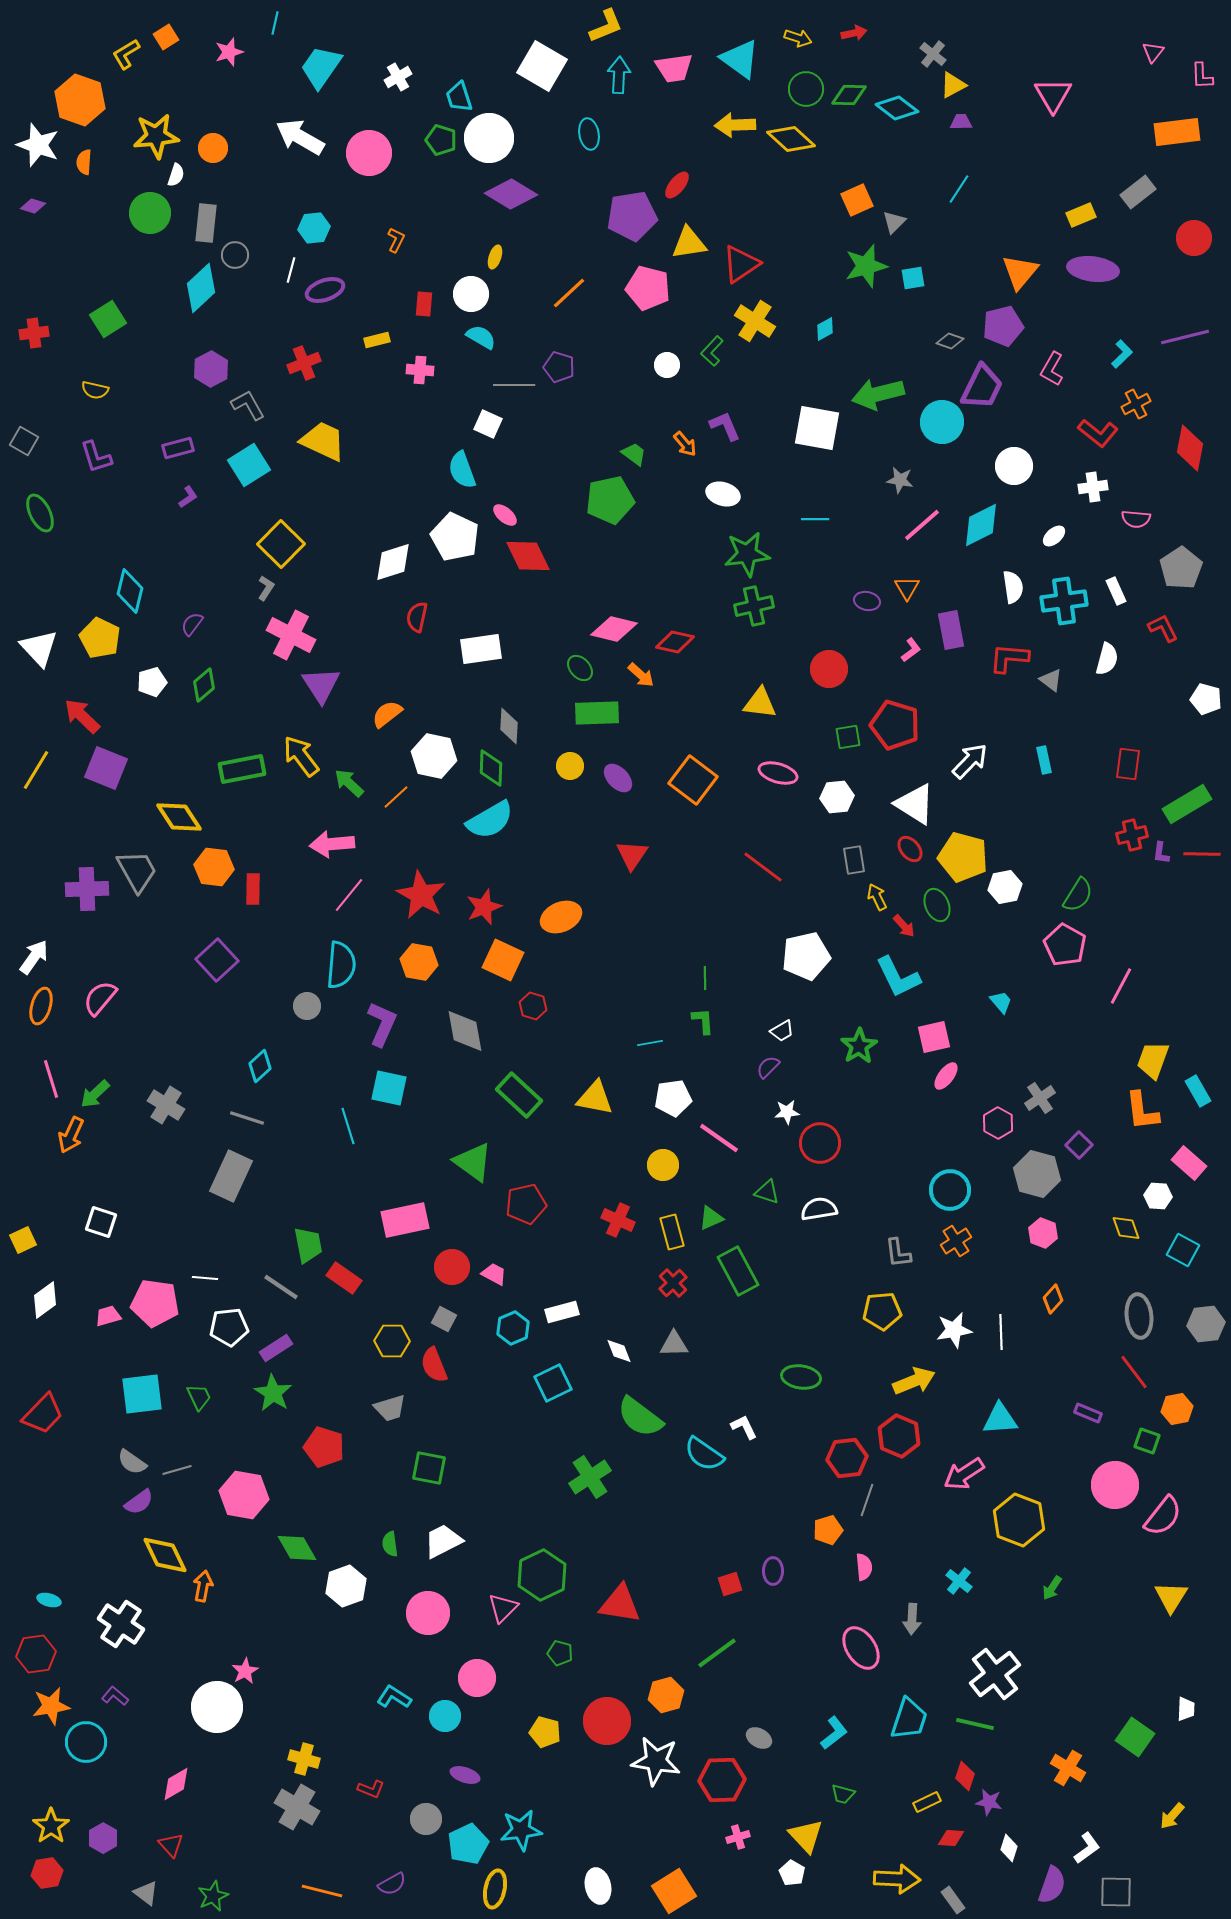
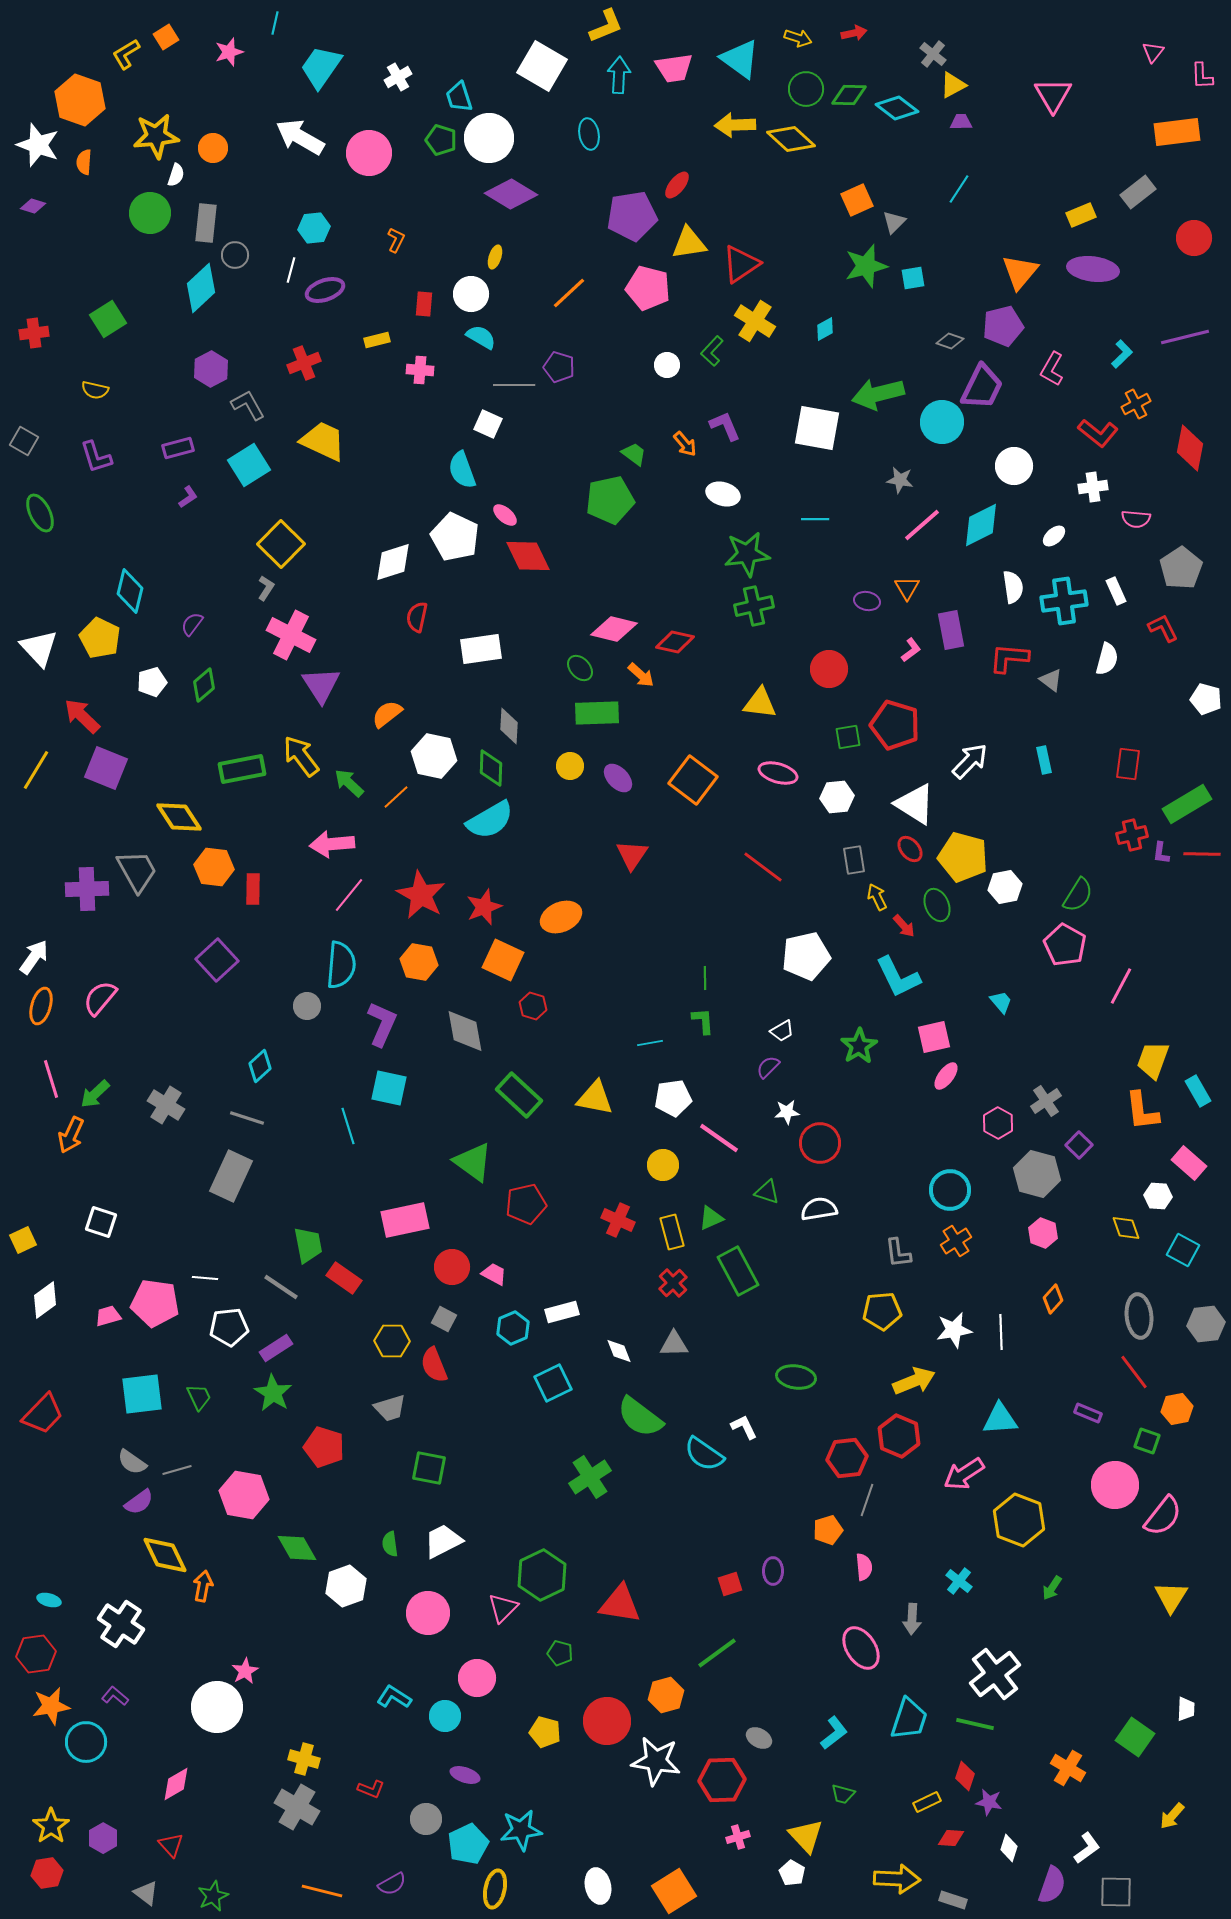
gray cross at (1040, 1098): moved 6 px right, 3 px down
green ellipse at (801, 1377): moved 5 px left
gray rectangle at (953, 1900): rotated 36 degrees counterclockwise
